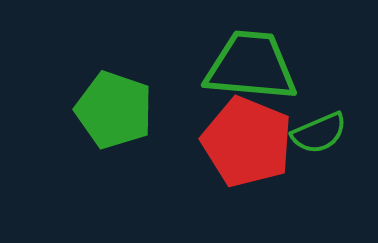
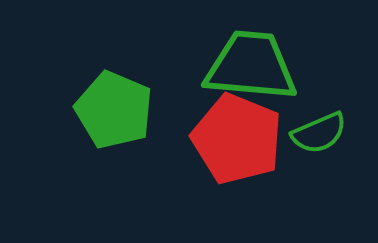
green pentagon: rotated 4 degrees clockwise
red pentagon: moved 10 px left, 3 px up
